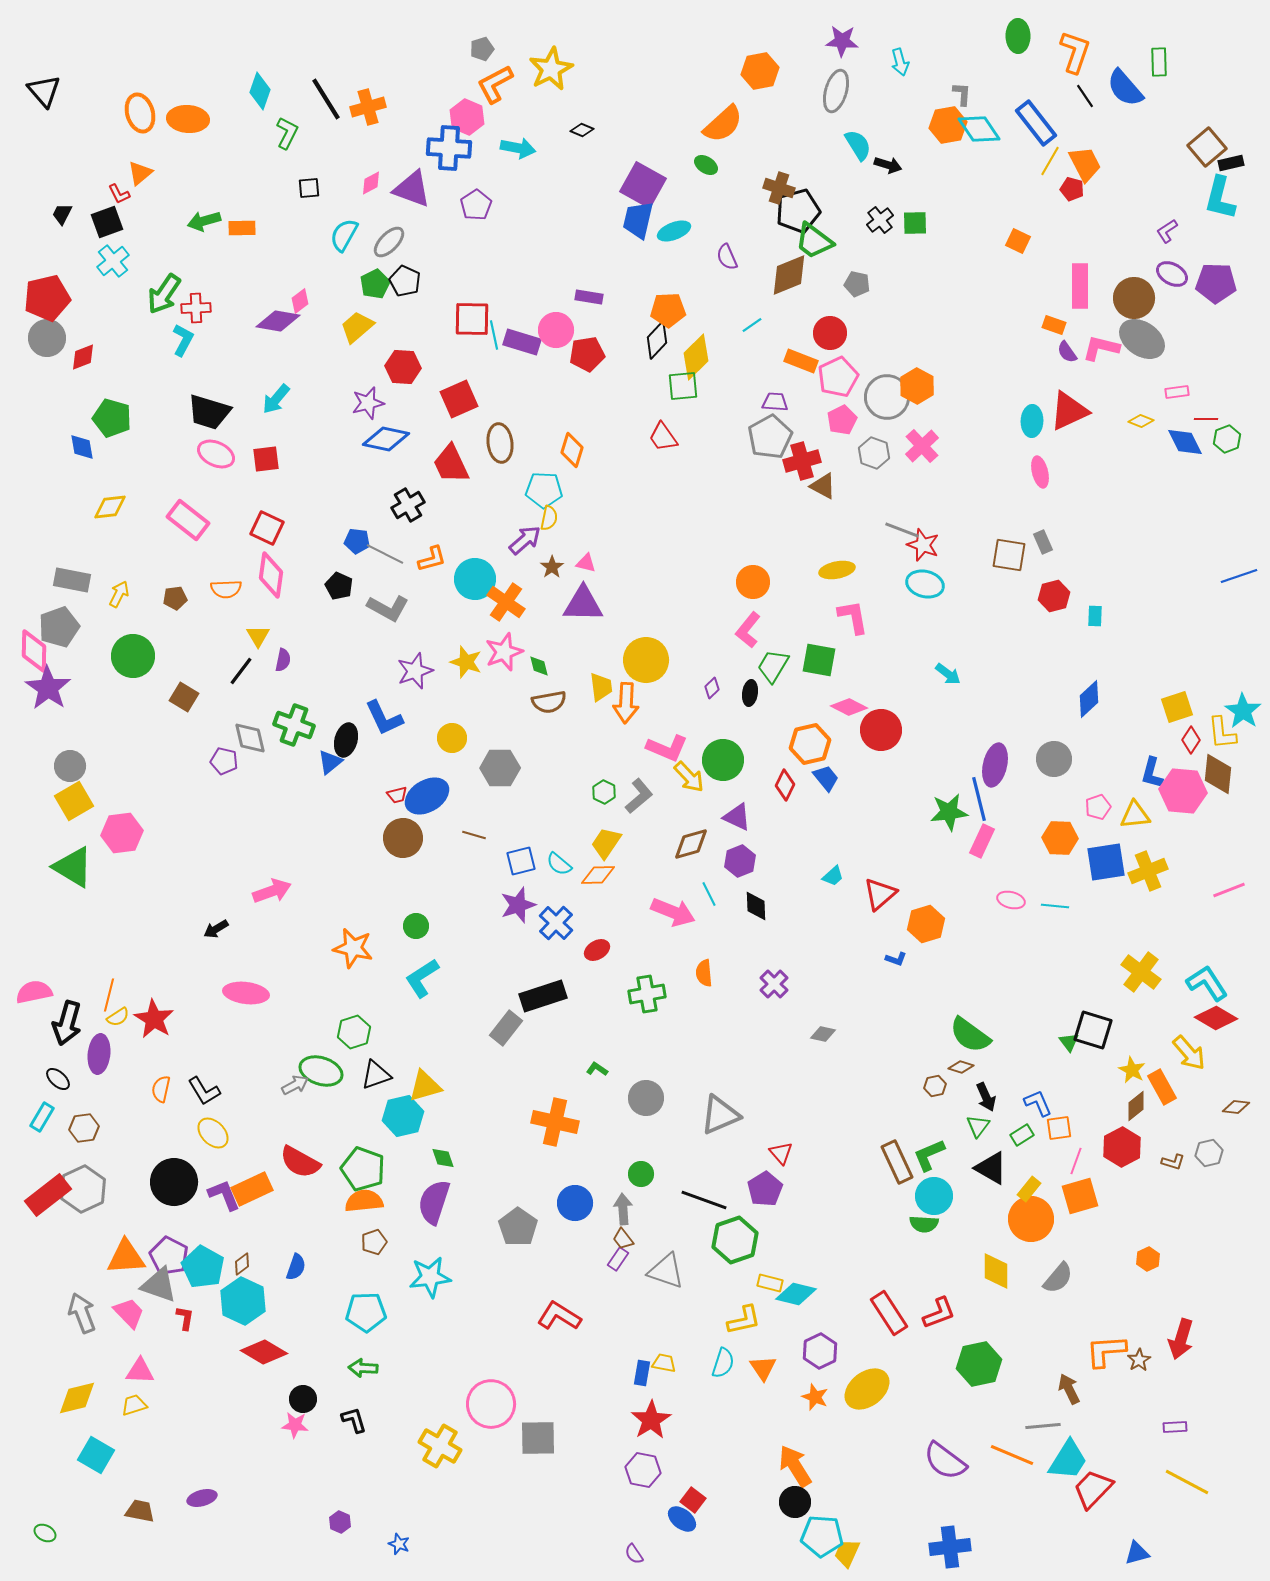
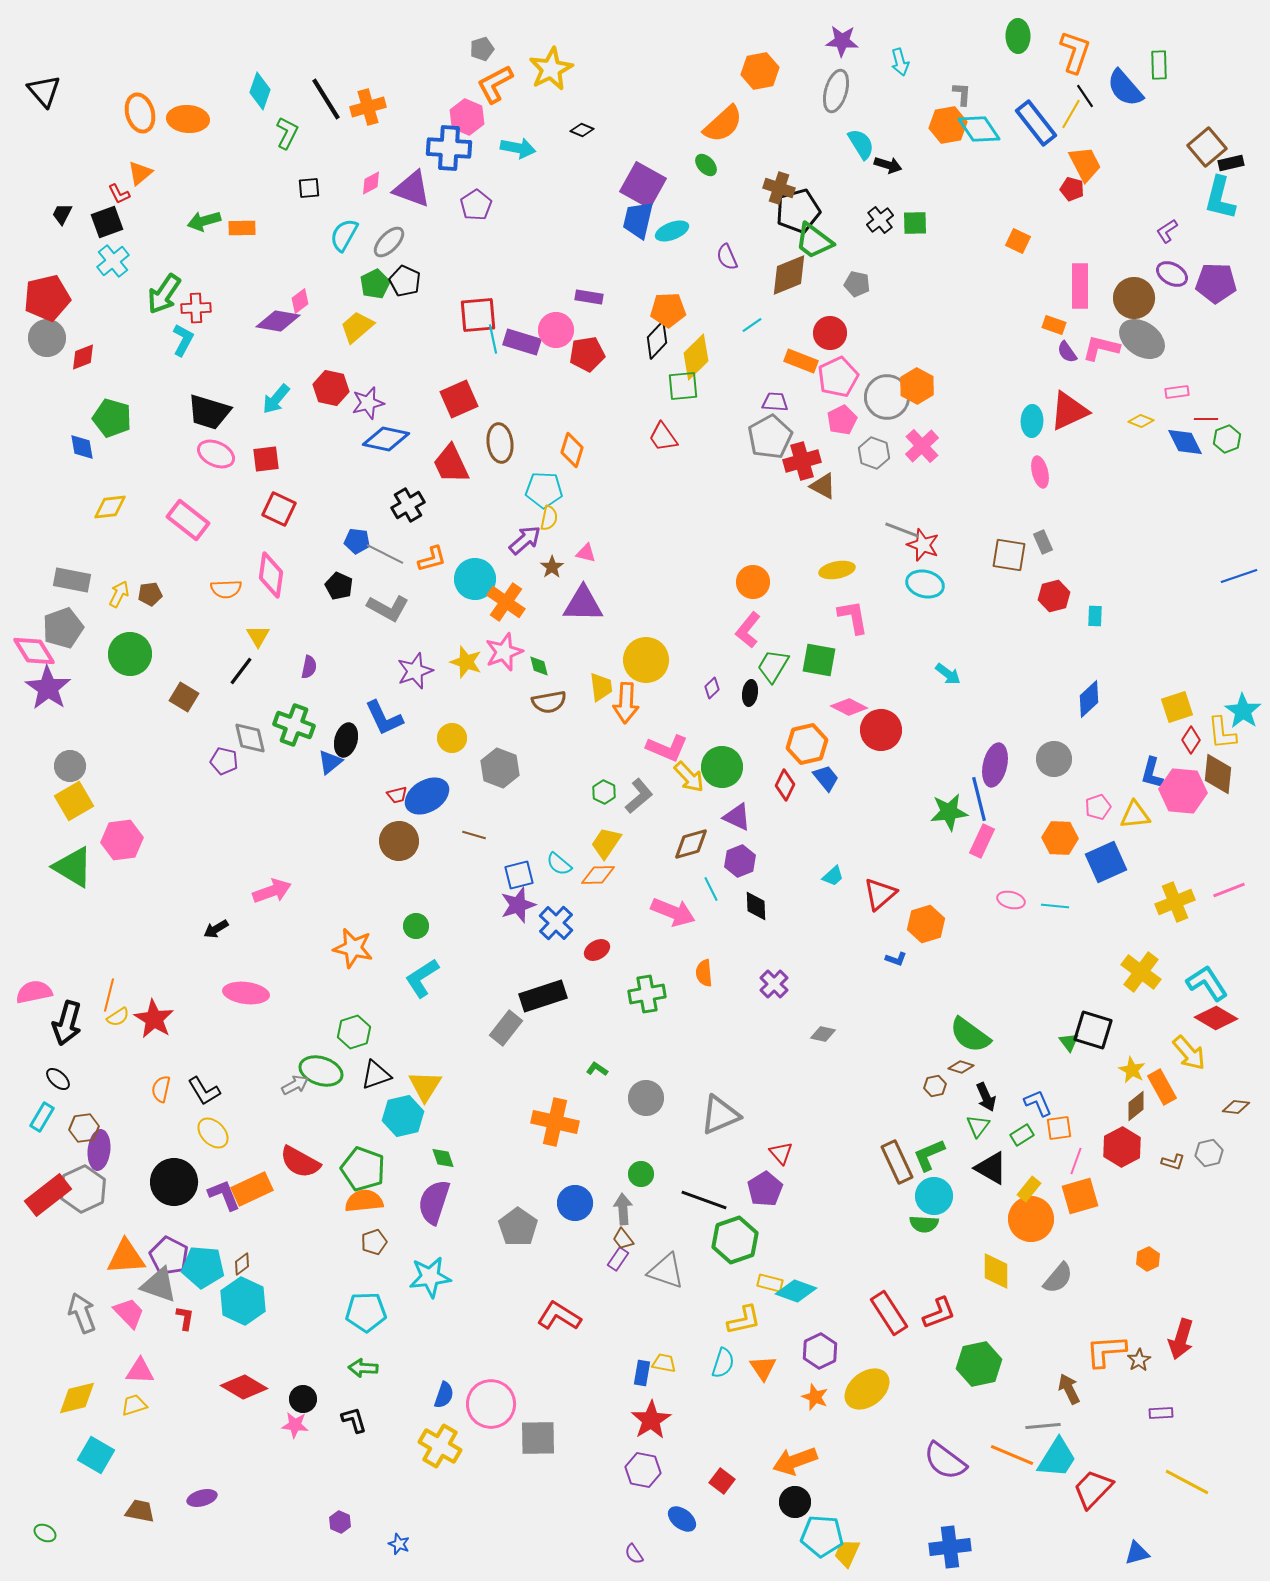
green rectangle at (1159, 62): moved 3 px down
cyan semicircle at (858, 145): moved 3 px right, 1 px up
yellow line at (1050, 161): moved 21 px right, 47 px up
green ellipse at (706, 165): rotated 15 degrees clockwise
cyan ellipse at (674, 231): moved 2 px left
red square at (472, 319): moved 6 px right, 4 px up; rotated 6 degrees counterclockwise
cyan line at (494, 335): moved 1 px left, 4 px down
red hexagon at (403, 367): moved 72 px left, 21 px down; rotated 8 degrees clockwise
red square at (267, 528): moved 12 px right, 19 px up
pink triangle at (586, 563): moved 10 px up
brown pentagon at (175, 598): moved 25 px left, 4 px up
gray pentagon at (59, 627): moved 4 px right, 1 px down
pink diamond at (34, 651): rotated 33 degrees counterclockwise
green circle at (133, 656): moved 3 px left, 2 px up
purple semicircle at (283, 660): moved 26 px right, 7 px down
orange hexagon at (810, 744): moved 3 px left
green circle at (723, 760): moved 1 px left, 7 px down
gray hexagon at (500, 768): rotated 21 degrees clockwise
pink hexagon at (122, 833): moved 7 px down
brown circle at (403, 838): moved 4 px left, 3 px down
blue square at (521, 861): moved 2 px left, 14 px down
blue square at (1106, 862): rotated 15 degrees counterclockwise
yellow cross at (1148, 871): moved 27 px right, 31 px down
cyan line at (709, 894): moved 2 px right, 5 px up
purple ellipse at (99, 1054): moved 96 px down
yellow triangle at (425, 1086): rotated 42 degrees counterclockwise
cyan pentagon at (203, 1267): rotated 24 degrees counterclockwise
blue semicircle at (296, 1267): moved 148 px right, 128 px down
cyan diamond at (796, 1294): moved 3 px up; rotated 6 degrees clockwise
red diamond at (264, 1352): moved 20 px left, 35 px down
purple rectangle at (1175, 1427): moved 14 px left, 14 px up
cyan trapezoid at (1068, 1460): moved 11 px left, 2 px up
orange arrow at (795, 1466): moved 5 px up; rotated 78 degrees counterclockwise
red square at (693, 1500): moved 29 px right, 19 px up
